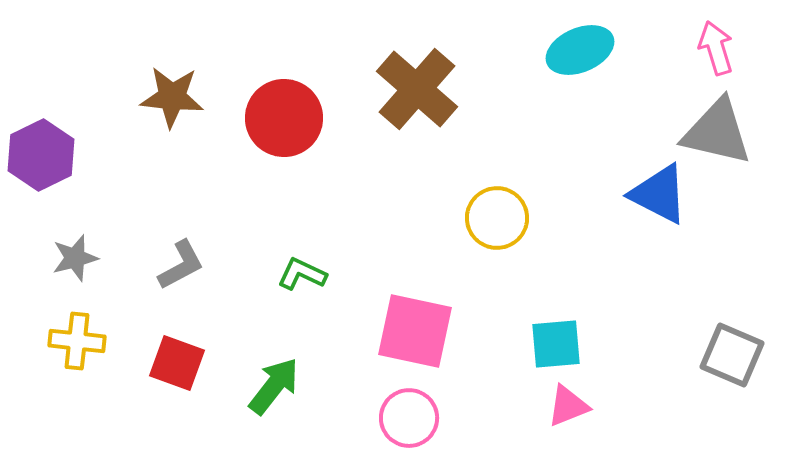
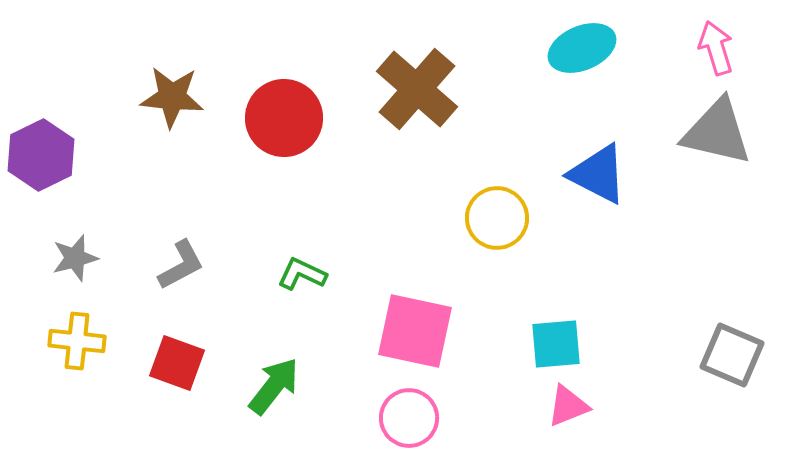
cyan ellipse: moved 2 px right, 2 px up
blue triangle: moved 61 px left, 20 px up
